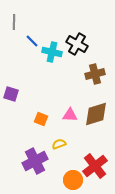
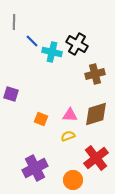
yellow semicircle: moved 9 px right, 8 px up
purple cross: moved 7 px down
red cross: moved 1 px right, 8 px up
